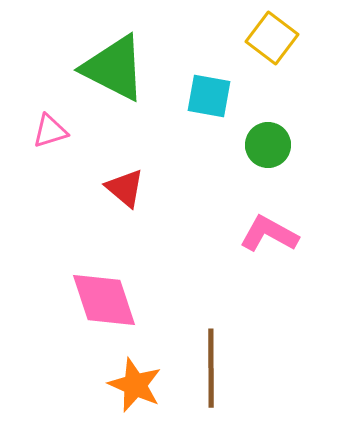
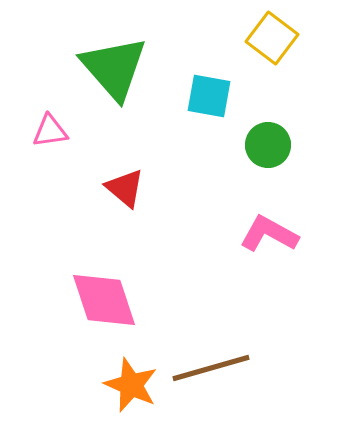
green triangle: rotated 22 degrees clockwise
pink triangle: rotated 9 degrees clockwise
brown line: rotated 74 degrees clockwise
orange star: moved 4 px left
